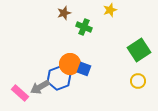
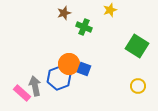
green square: moved 2 px left, 4 px up; rotated 25 degrees counterclockwise
orange circle: moved 1 px left
yellow circle: moved 5 px down
gray arrow: moved 5 px left, 1 px up; rotated 108 degrees clockwise
pink rectangle: moved 2 px right
